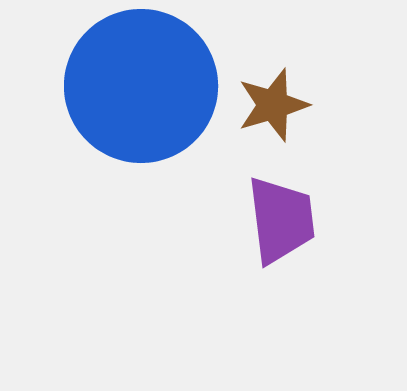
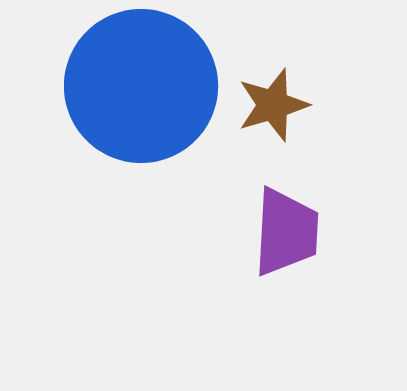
purple trapezoid: moved 5 px right, 12 px down; rotated 10 degrees clockwise
